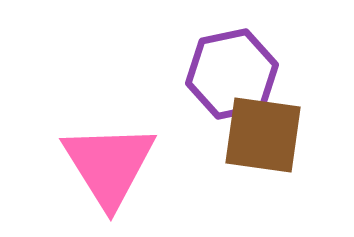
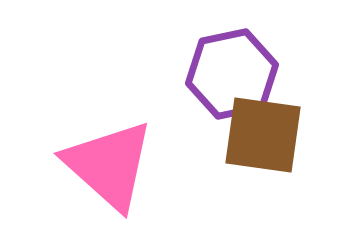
pink triangle: rotated 16 degrees counterclockwise
